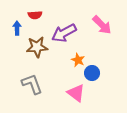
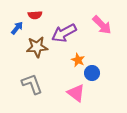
blue arrow: rotated 40 degrees clockwise
